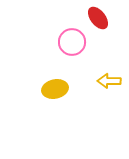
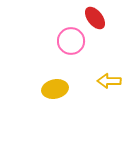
red ellipse: moved 3 px left
pink circle: moved 1 px left, 1 px up
